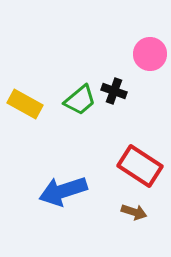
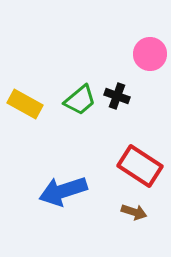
black cross: moved 3 px right, 5 px down
